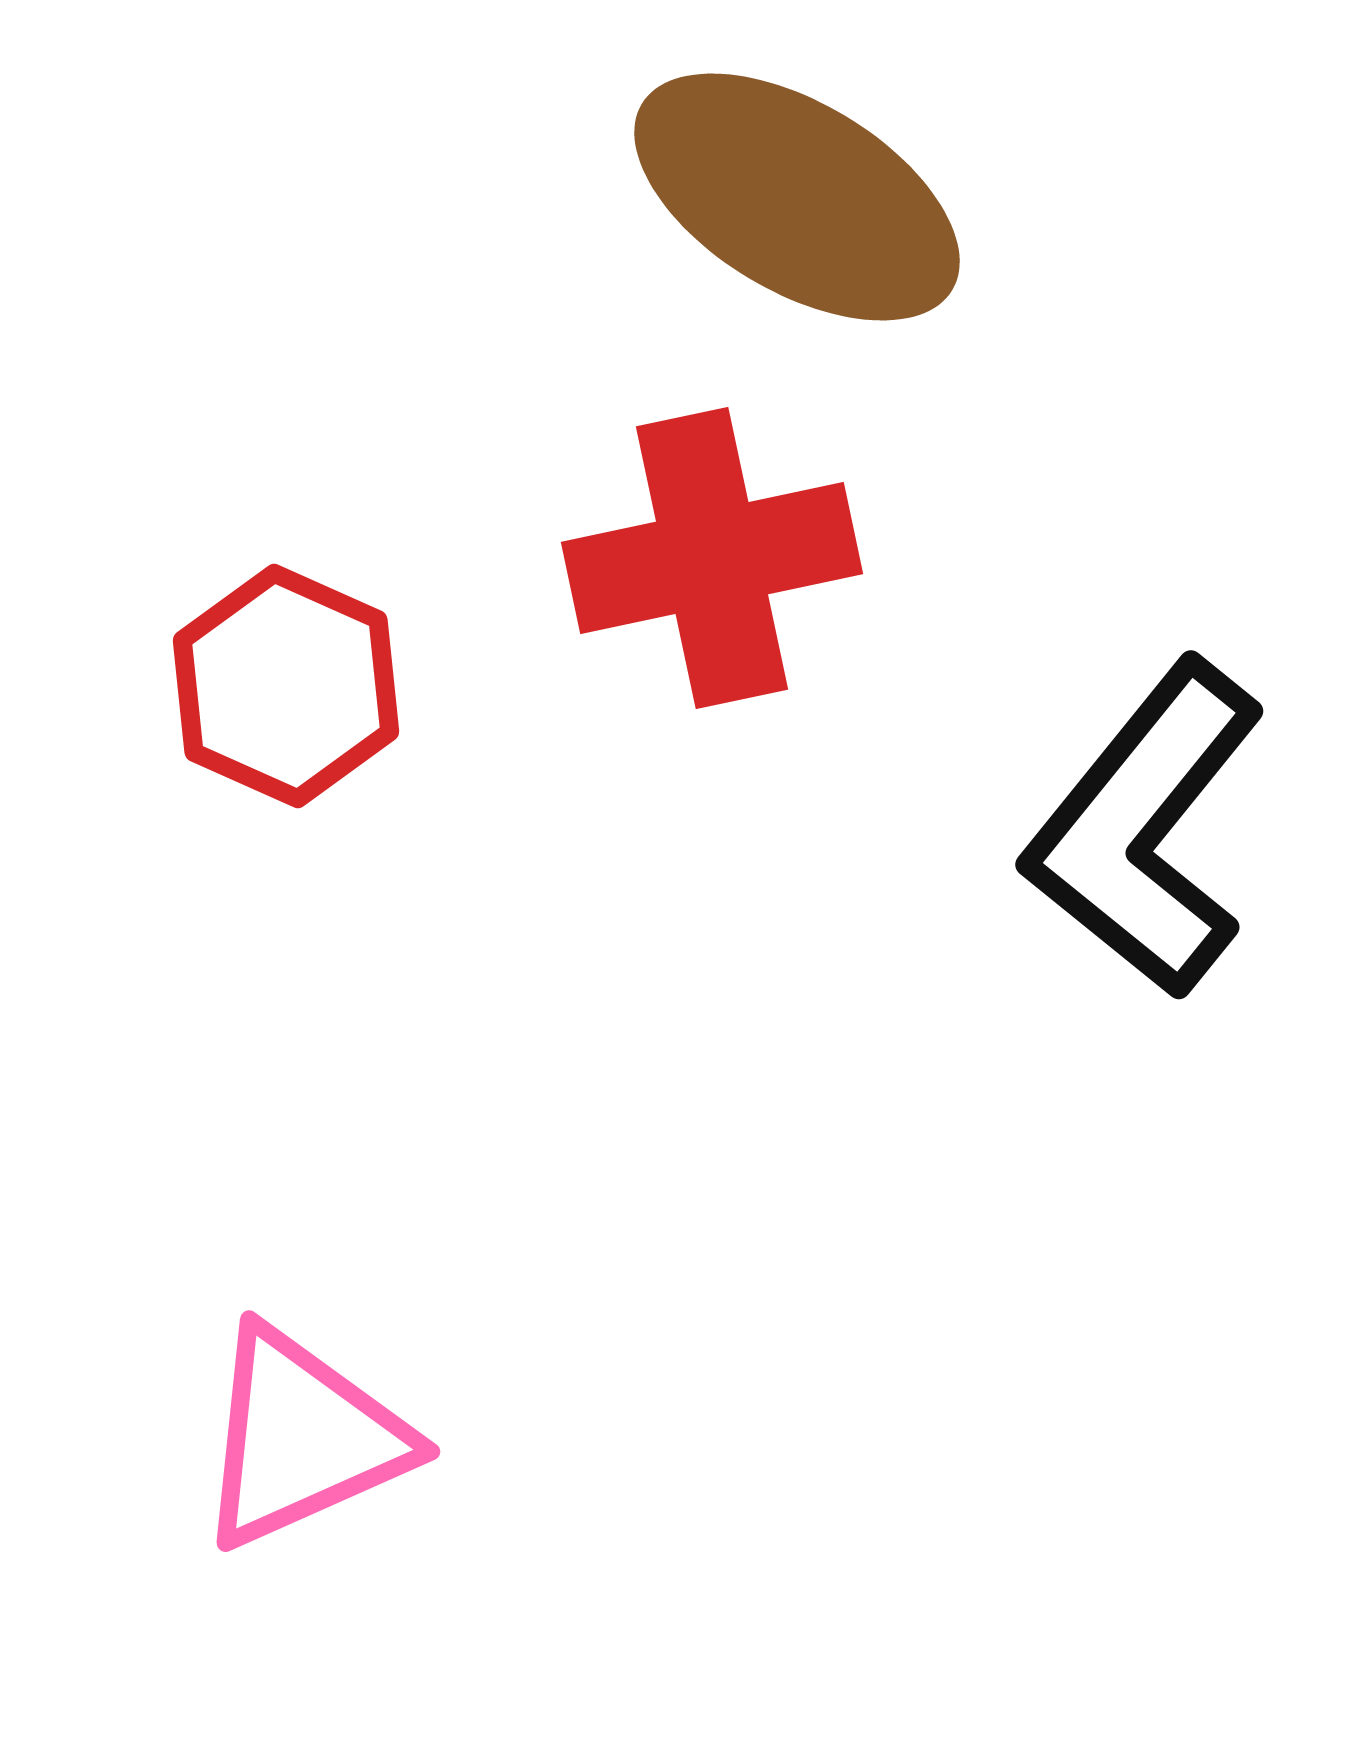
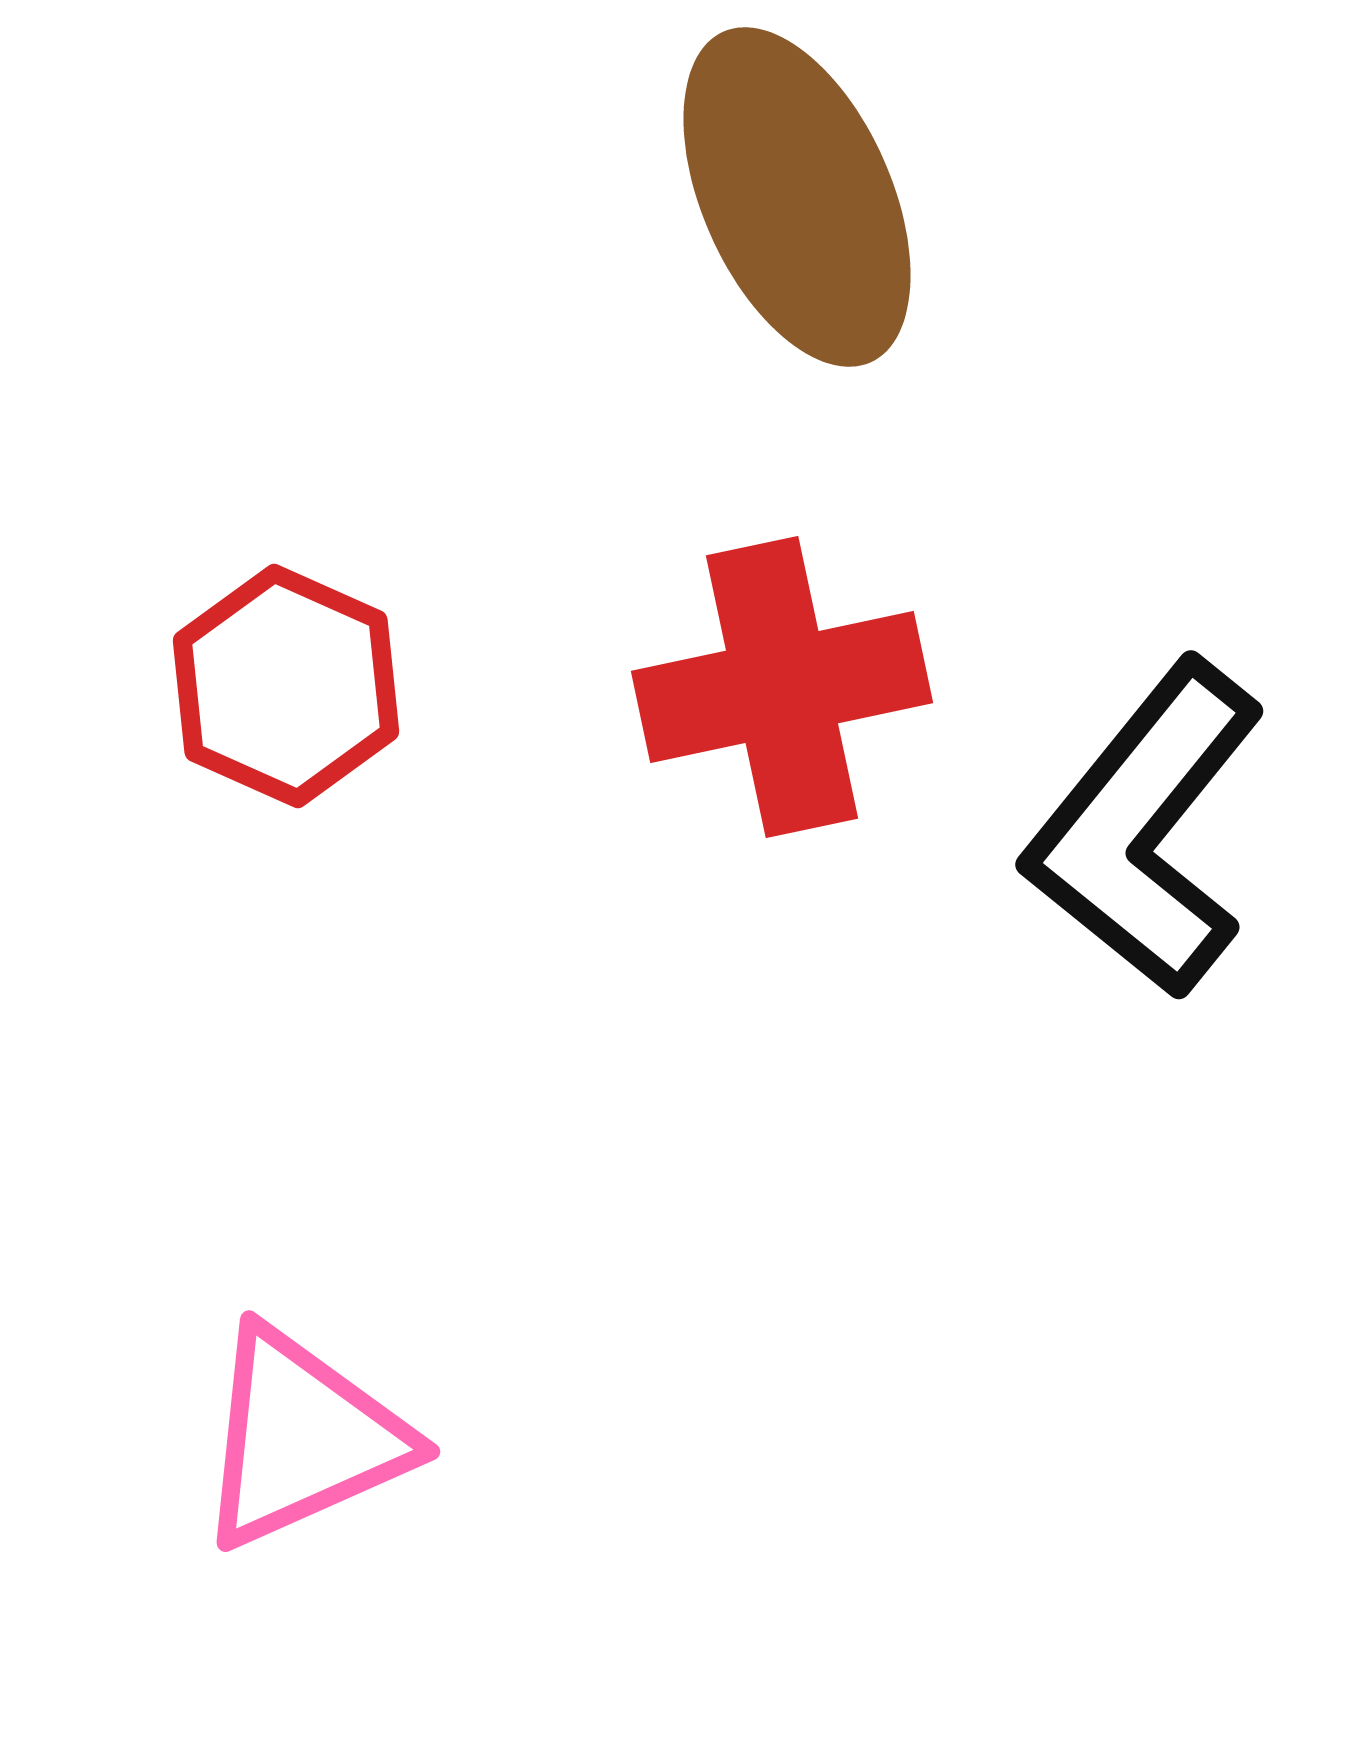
brown ellipse: rotated 35 degrees clockwise
red cross: moved 70 px right, 129 px down
